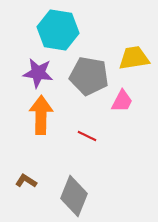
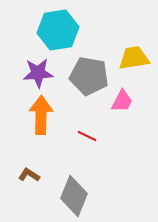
cyan hexagon: rotated 18 degrees counterclockwise
purple star: rotated 12 degrees counterclockwise
brown L-shape: moved 3 px right, 6 px up
